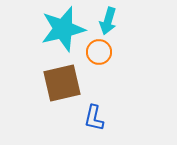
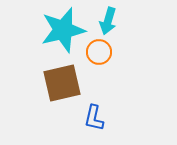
cyan star: moved 1 px down
